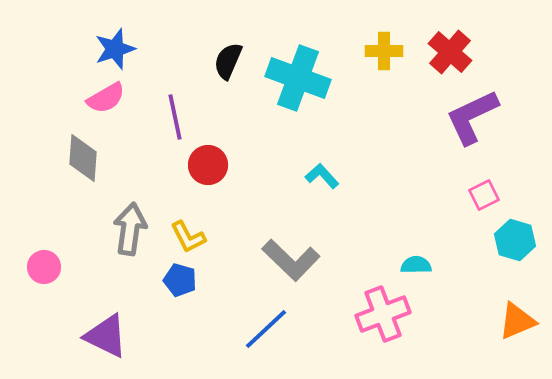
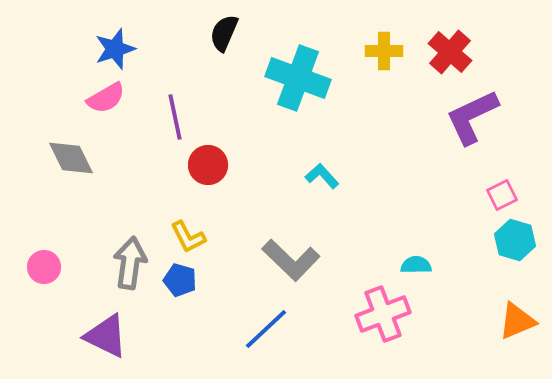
black semicircle: moved 4 px left, 28 px up
gray diamond: moved 12 px left; rotated 30 degrees counterclockwise
pink square: moved 18 px right
gray arrow: moved 34 px down
